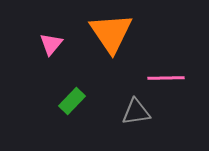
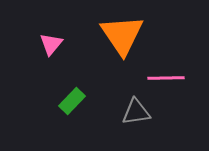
orange triangle: moved 11 px right, 2 px down
